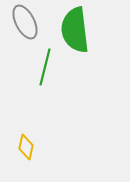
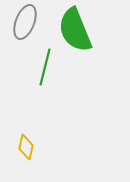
gray ellipse: rotated 48 degrees clockwise
green semicircle: rotated 15 degrees counterclockwise
